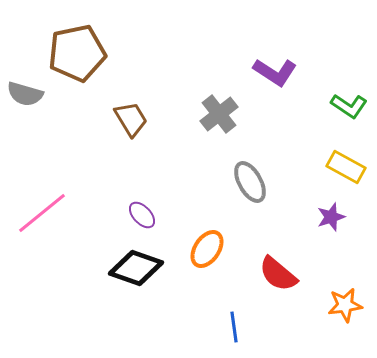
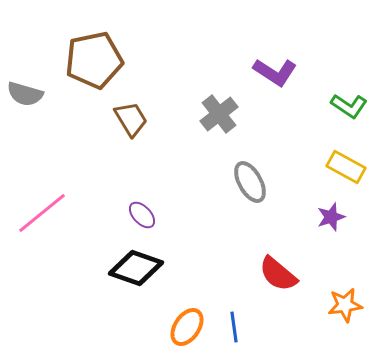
brown pentagon: moved 17 px right, 7 px down
orange ellipse: moved 20 px left, 78 px down
